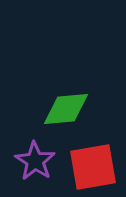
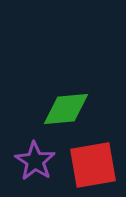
red square: moved 2 px up
